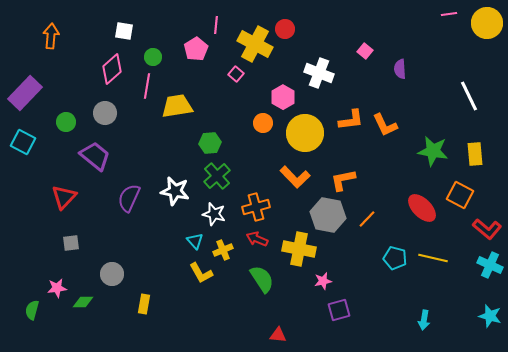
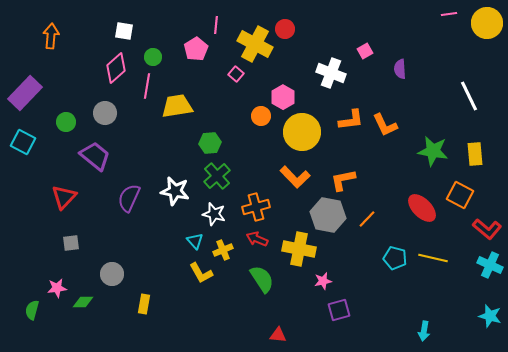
pink square at (365, 51): rotated 21 degrees clockwise
pink diamond at (112, 69): moved 4 px right, 1 px up
white cross at (319, 73): moved 12 px right
orange circle at (263, 123): moved 2 px left, 7 px up
yellow circle at (305, 133): moved 3 px left, 1 px up
cyan arrow at (424, 320): moved 11 px down
